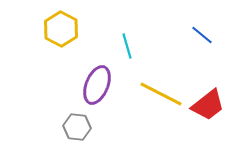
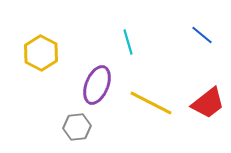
yellow hexagon: moved 20 px left, 24 px down
cyan line: moved 1 px right, 4 px up
yellow line: moved 10 px left, 9 px down
red trapezoid: moved 2 px up
gray hexagon: rotated 12 degrees counterclockwise
